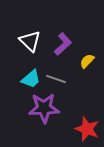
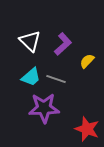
cyan trapezoid: moved 2 px up
